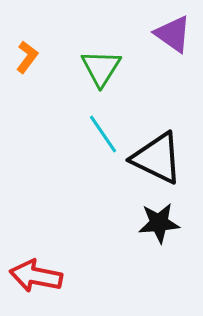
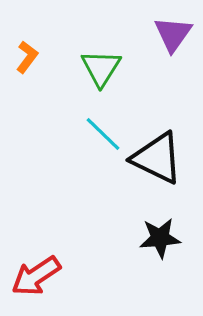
purple triangle: rotated 30 degrees clockwise
cyan line: rotated 12 degrees counterclockwise
black star: moved 1 px right, 15 px down
red arrow: rotated 45 degrees counterclockwise
